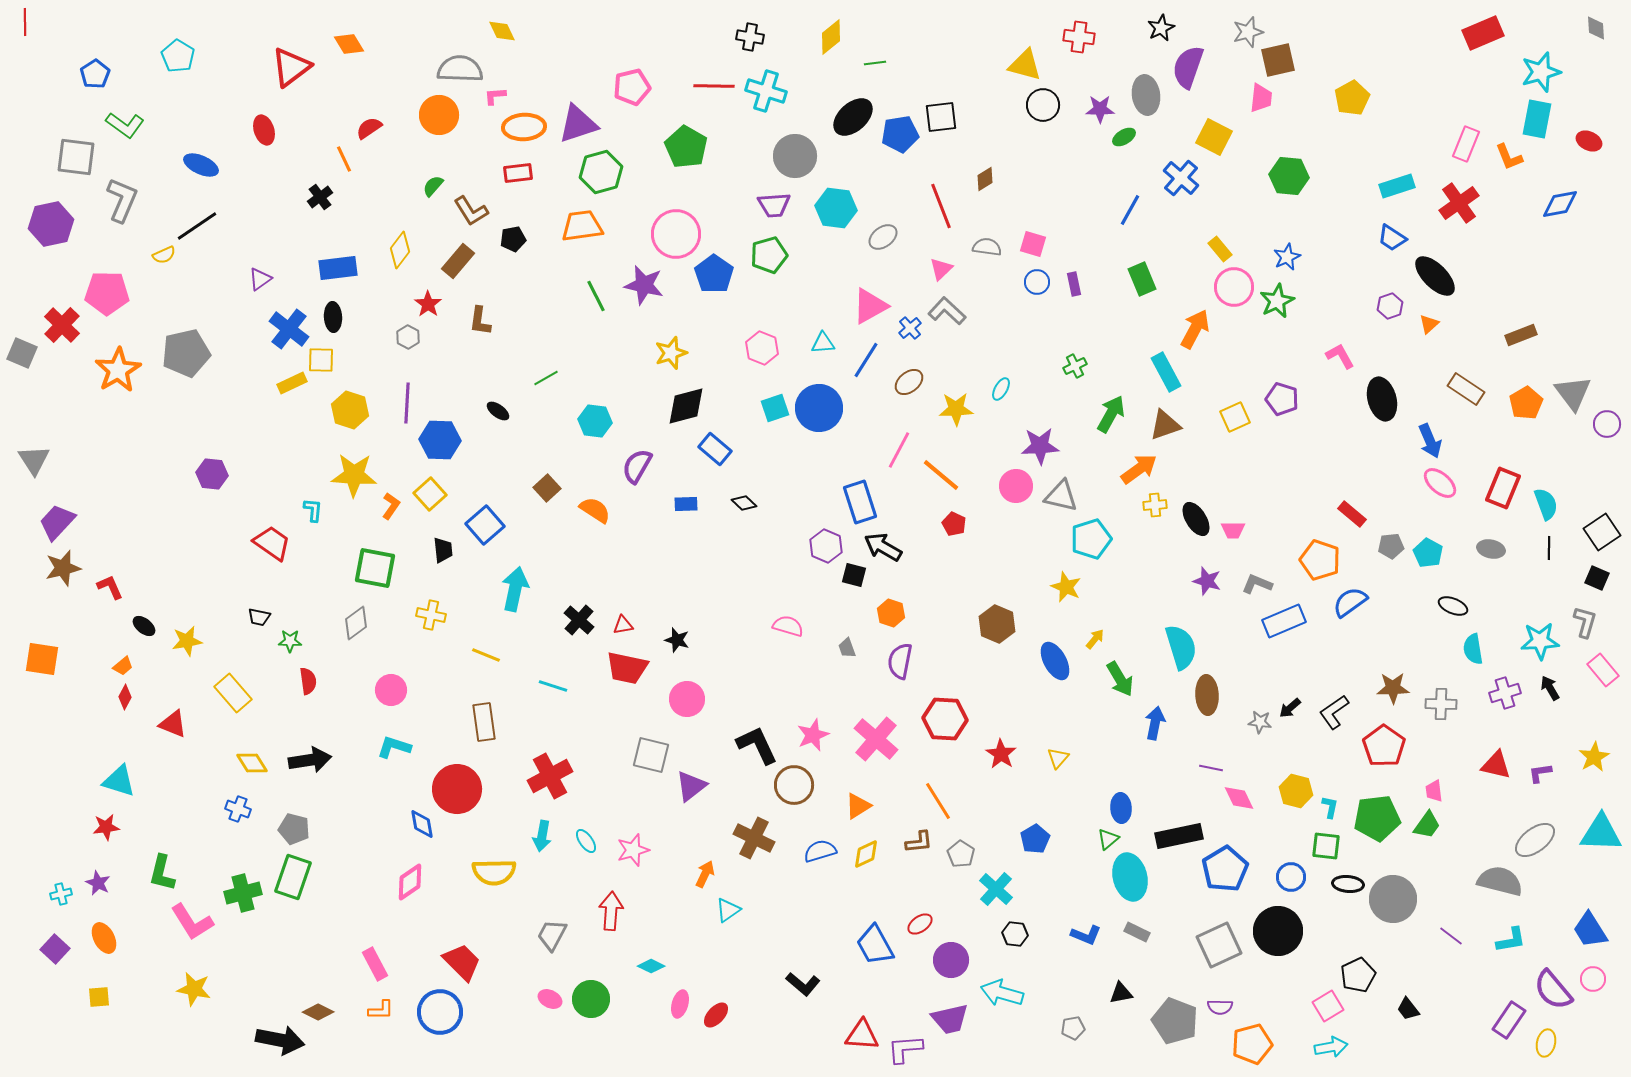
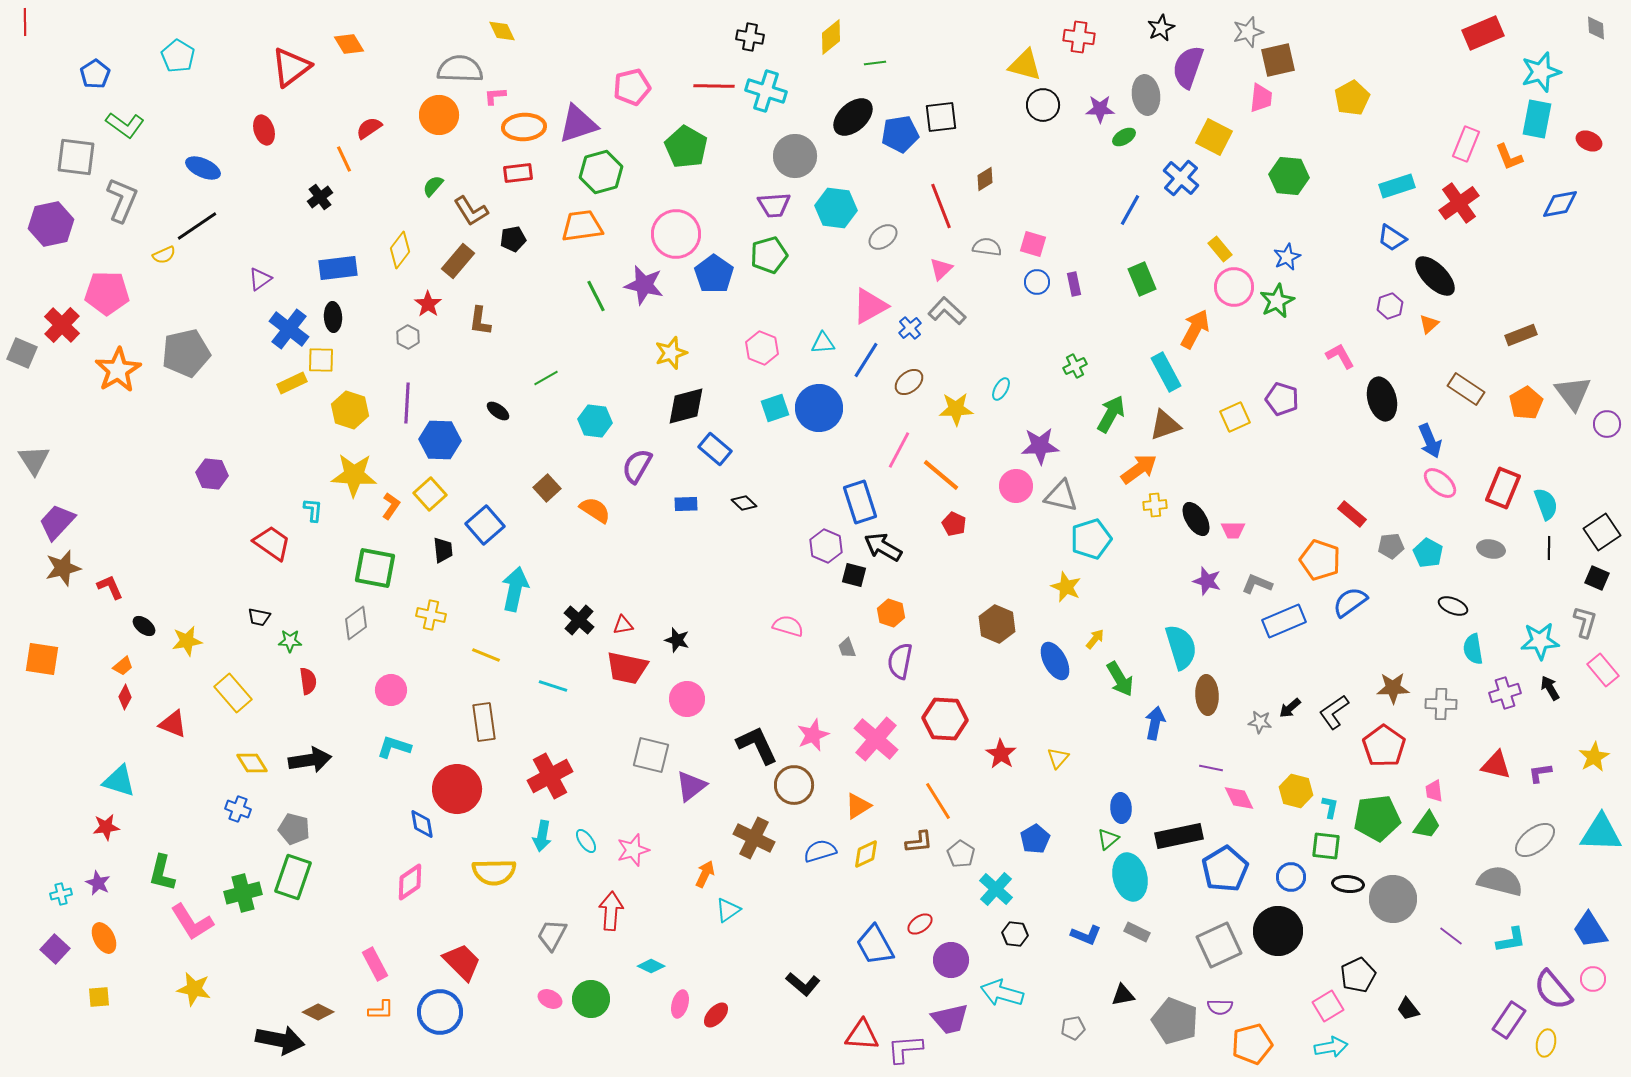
blue ellipse at (201, 165): moved 2 px right, 3 px down
black triangle at (1121, 993): moved 2 px right, 2 px down
